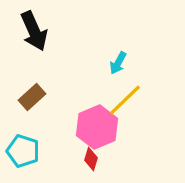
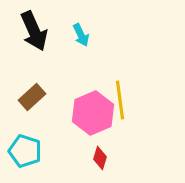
cyan arrow: moved 37 px left, 28 px up; rotated 55 degrees counterclockwise
yellow line: moved 5 px left; rotated 54 degrees counterclockwise
pink hexagon: moved 4 px left, 14 px up
cyan pentagon: moved 2 px right
red diamond: moved 9 px right, 1 px up
